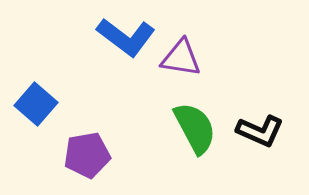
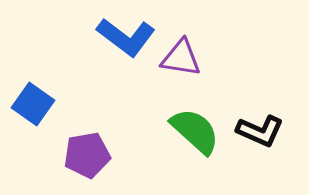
blue square: moved 3 px left; rotated 6 degrees counterclockwise
green semicircle: moved 3 px down; rotated 20 degrees counterclockwise
